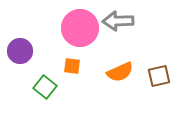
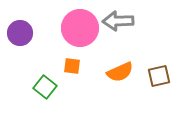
purple circle: moved 18 px up
